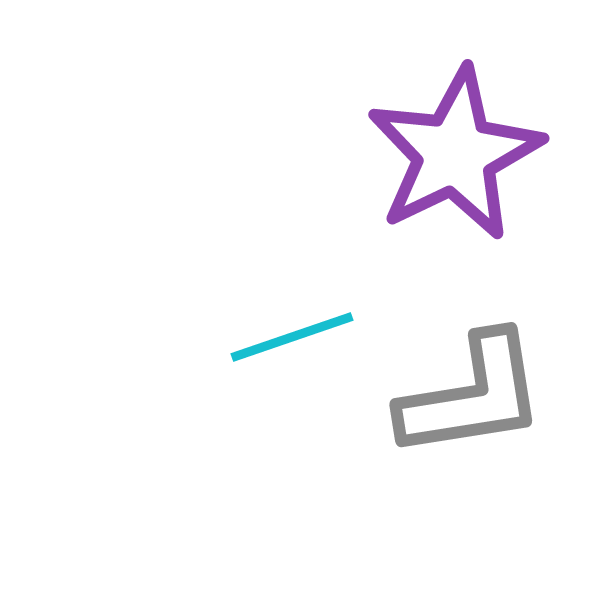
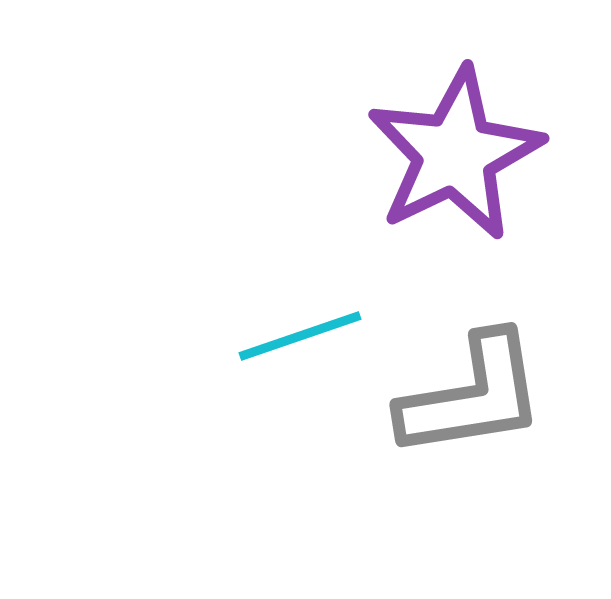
cyan line: moved 8 px right, 1 px up
